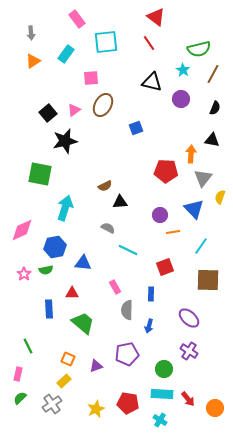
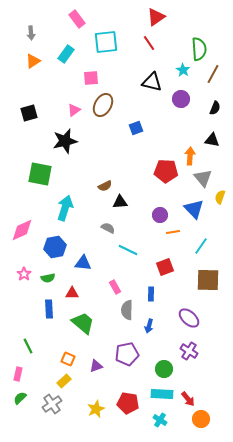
red triangle at (156, 17): rotated 48 degrees clockwise
green semicircle at (199, 49): rotated 80 degrees counterclockwise
black square at (48, 113): moved 19 px left; rotated 24 degrees clockwise
orange arrow at (191, 154): moved 1 px left, 2 px down
gray triangle at (203, 178): rotated 18 degrees counterclockwise
green semicircle at (46, 270): moved 2 px right, 8 px down
orange circle at (215, 408): moved 14 px left, 11 px down
